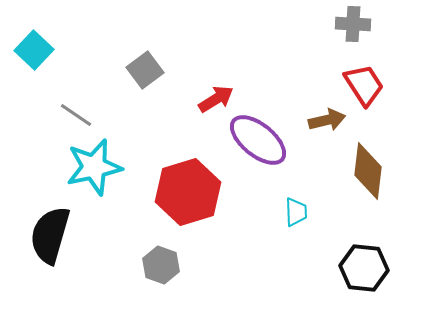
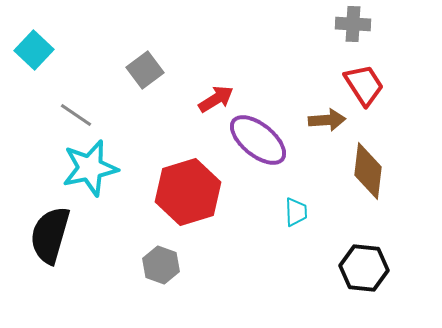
brown arrow: rotated 9 degrees clockwise
cyan star: moved 4 px left, 1 px down
